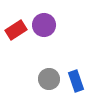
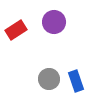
purple circle: moved 10 px right, 3 px up
